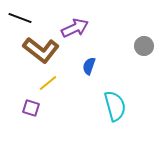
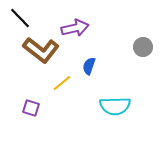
black line: rotated 25 degrees clockwise
purple arrow: rotated 12 degrees clockwise
gray circle: moved 1 px left, 1 px down
yellow line: moved 14 px right
cyan semicircle: rotated 104 degrees clockwise
